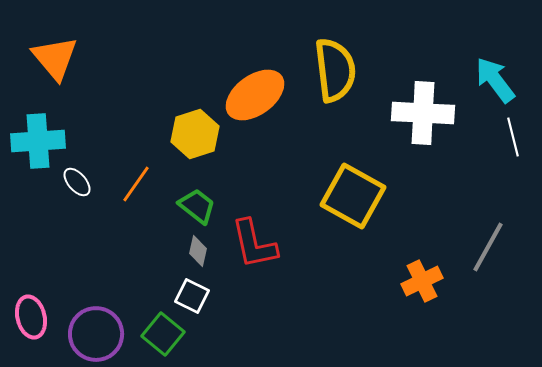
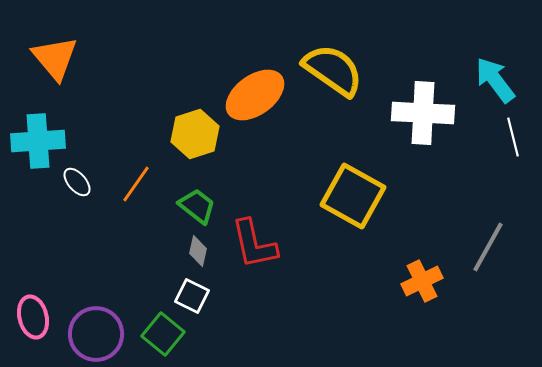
yellow semicircle: moved 2 px left; rotated 48 degrees counterclockwise
pink ellipse: moved 2 px right
